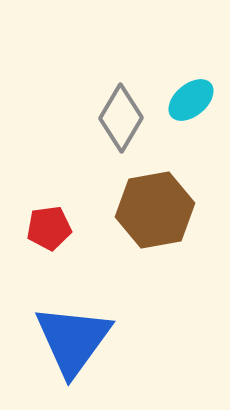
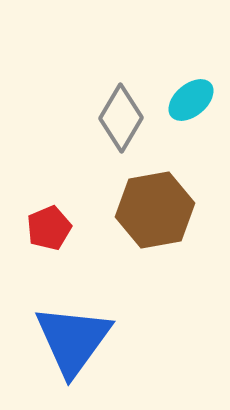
red pentagon: rotated 15 degrees counterclockwise
